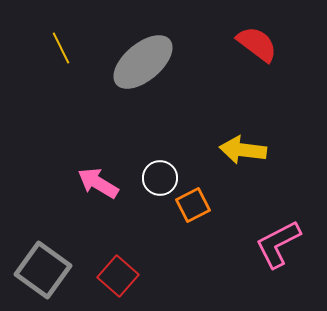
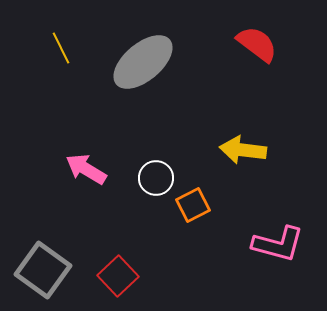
white circle: moved 4 px left
pink arrow: moved 12 px left, 14 px up
pink L-shape: rotated 138 degrees counterclockwise
red square: rotated 6 degrees clockwise
